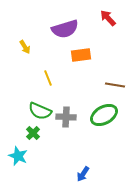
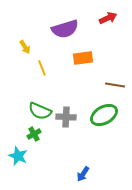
red arrow: rotated 108 degrees clockwise
orange rectangle: moved 2 px right, 3 px down
yellow line: moved 6 px left, 10 px up
green cross: moved 1 px right, 1 px down; rotated 16 degrees clockwise
